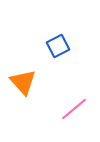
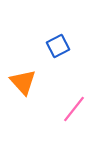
pink line: rotated 12 degrees counterclockwise
